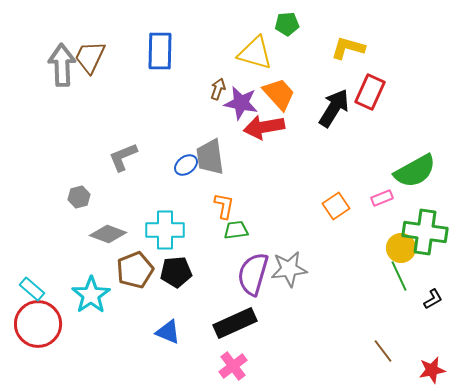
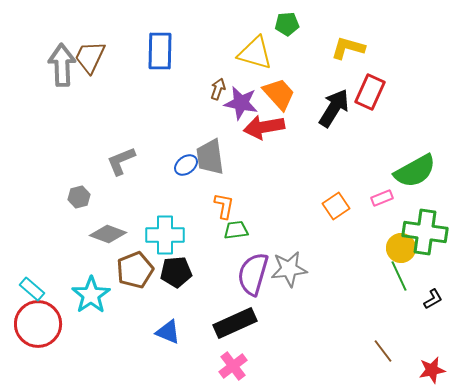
gray L-shape: moved 2 px left, 4 px down
cyan cross: moved 5 px down
